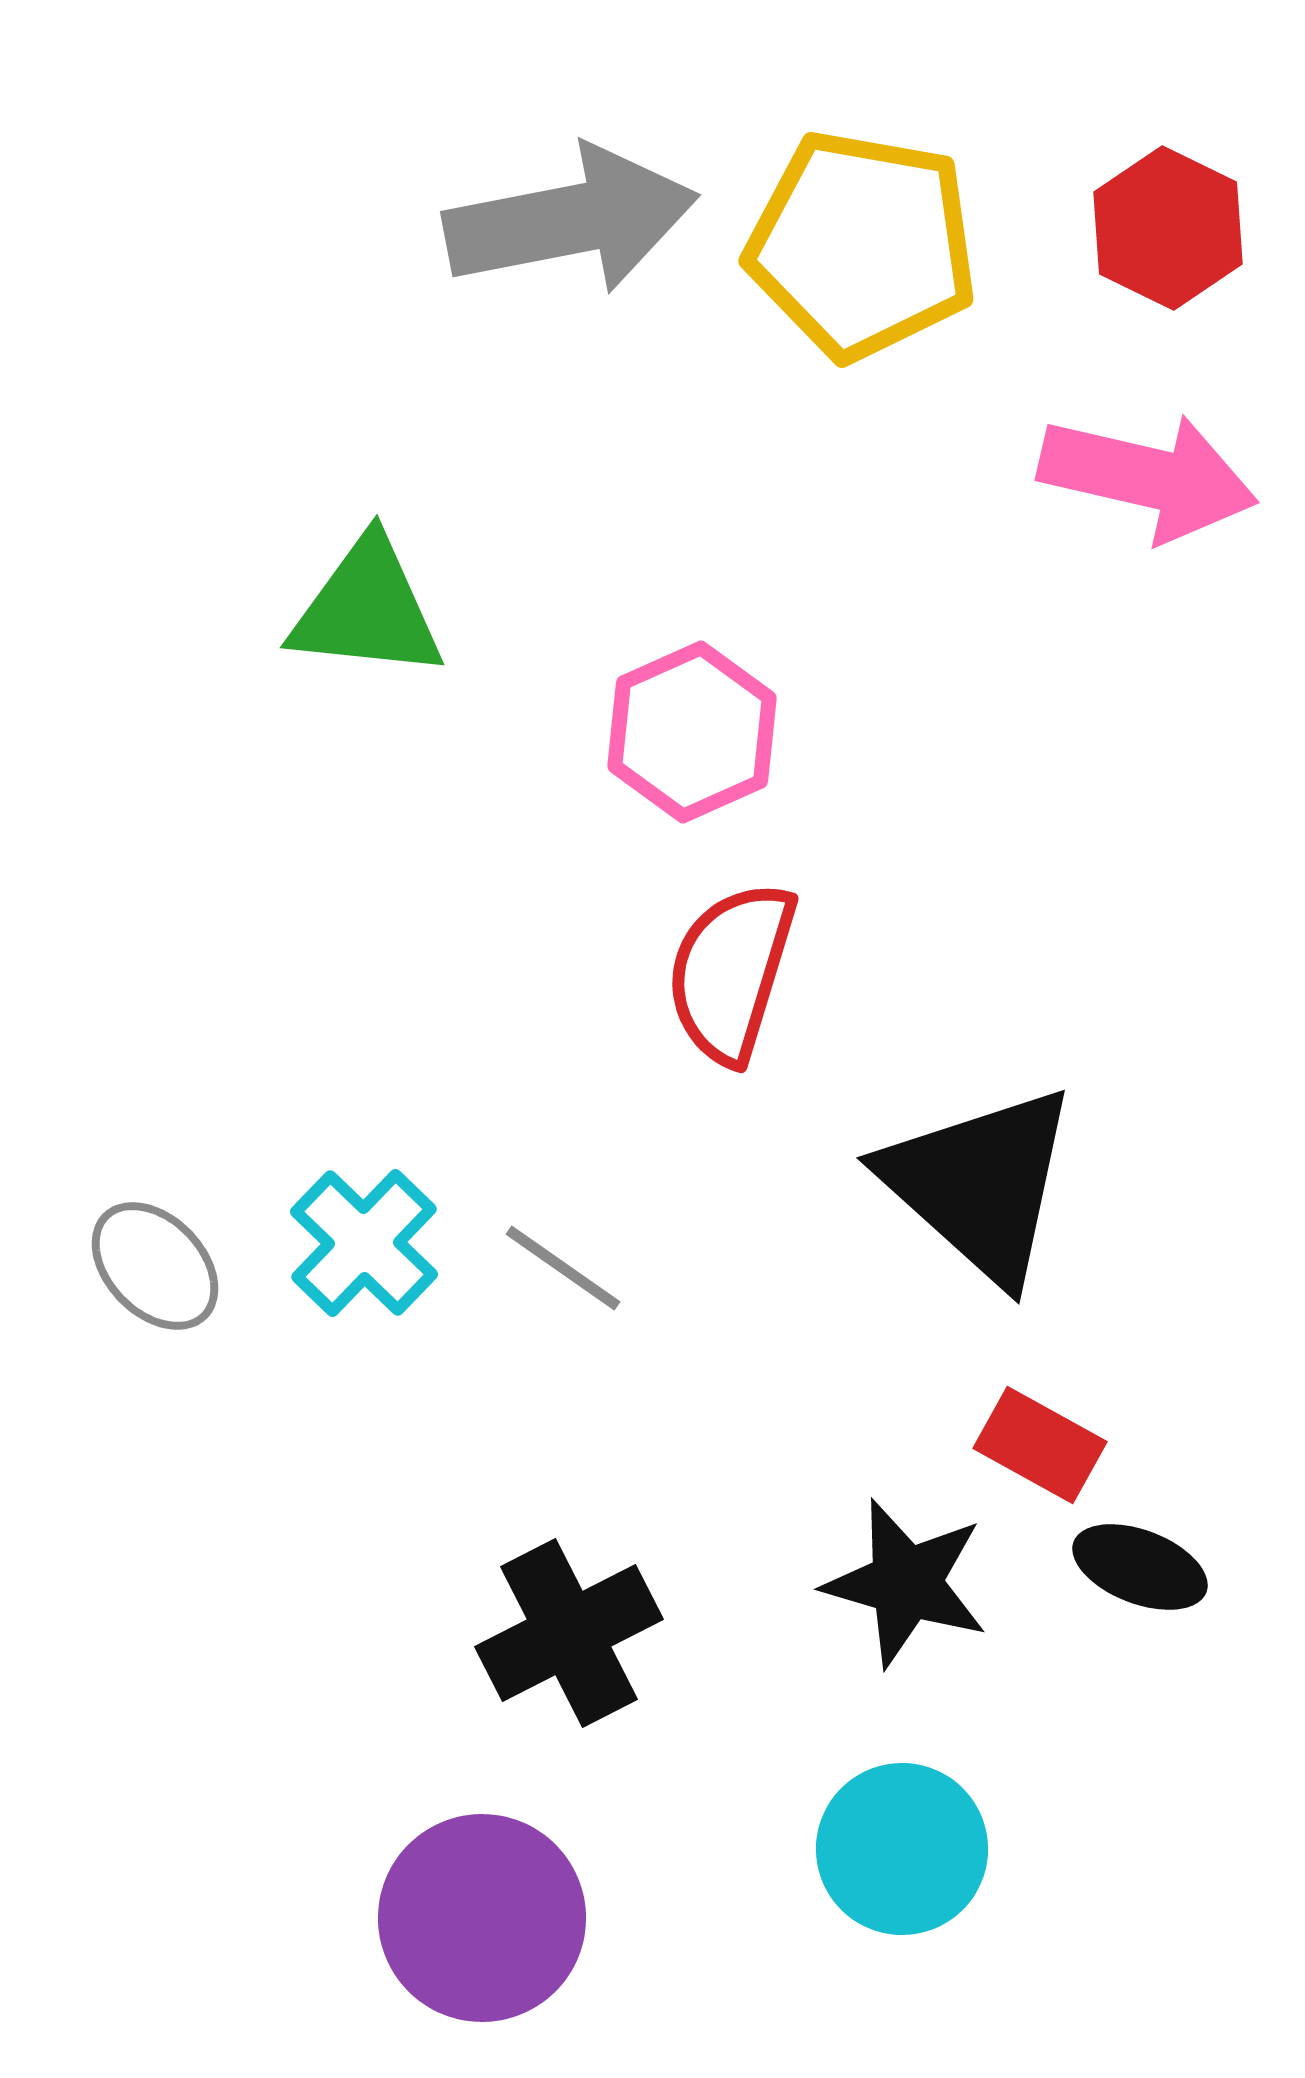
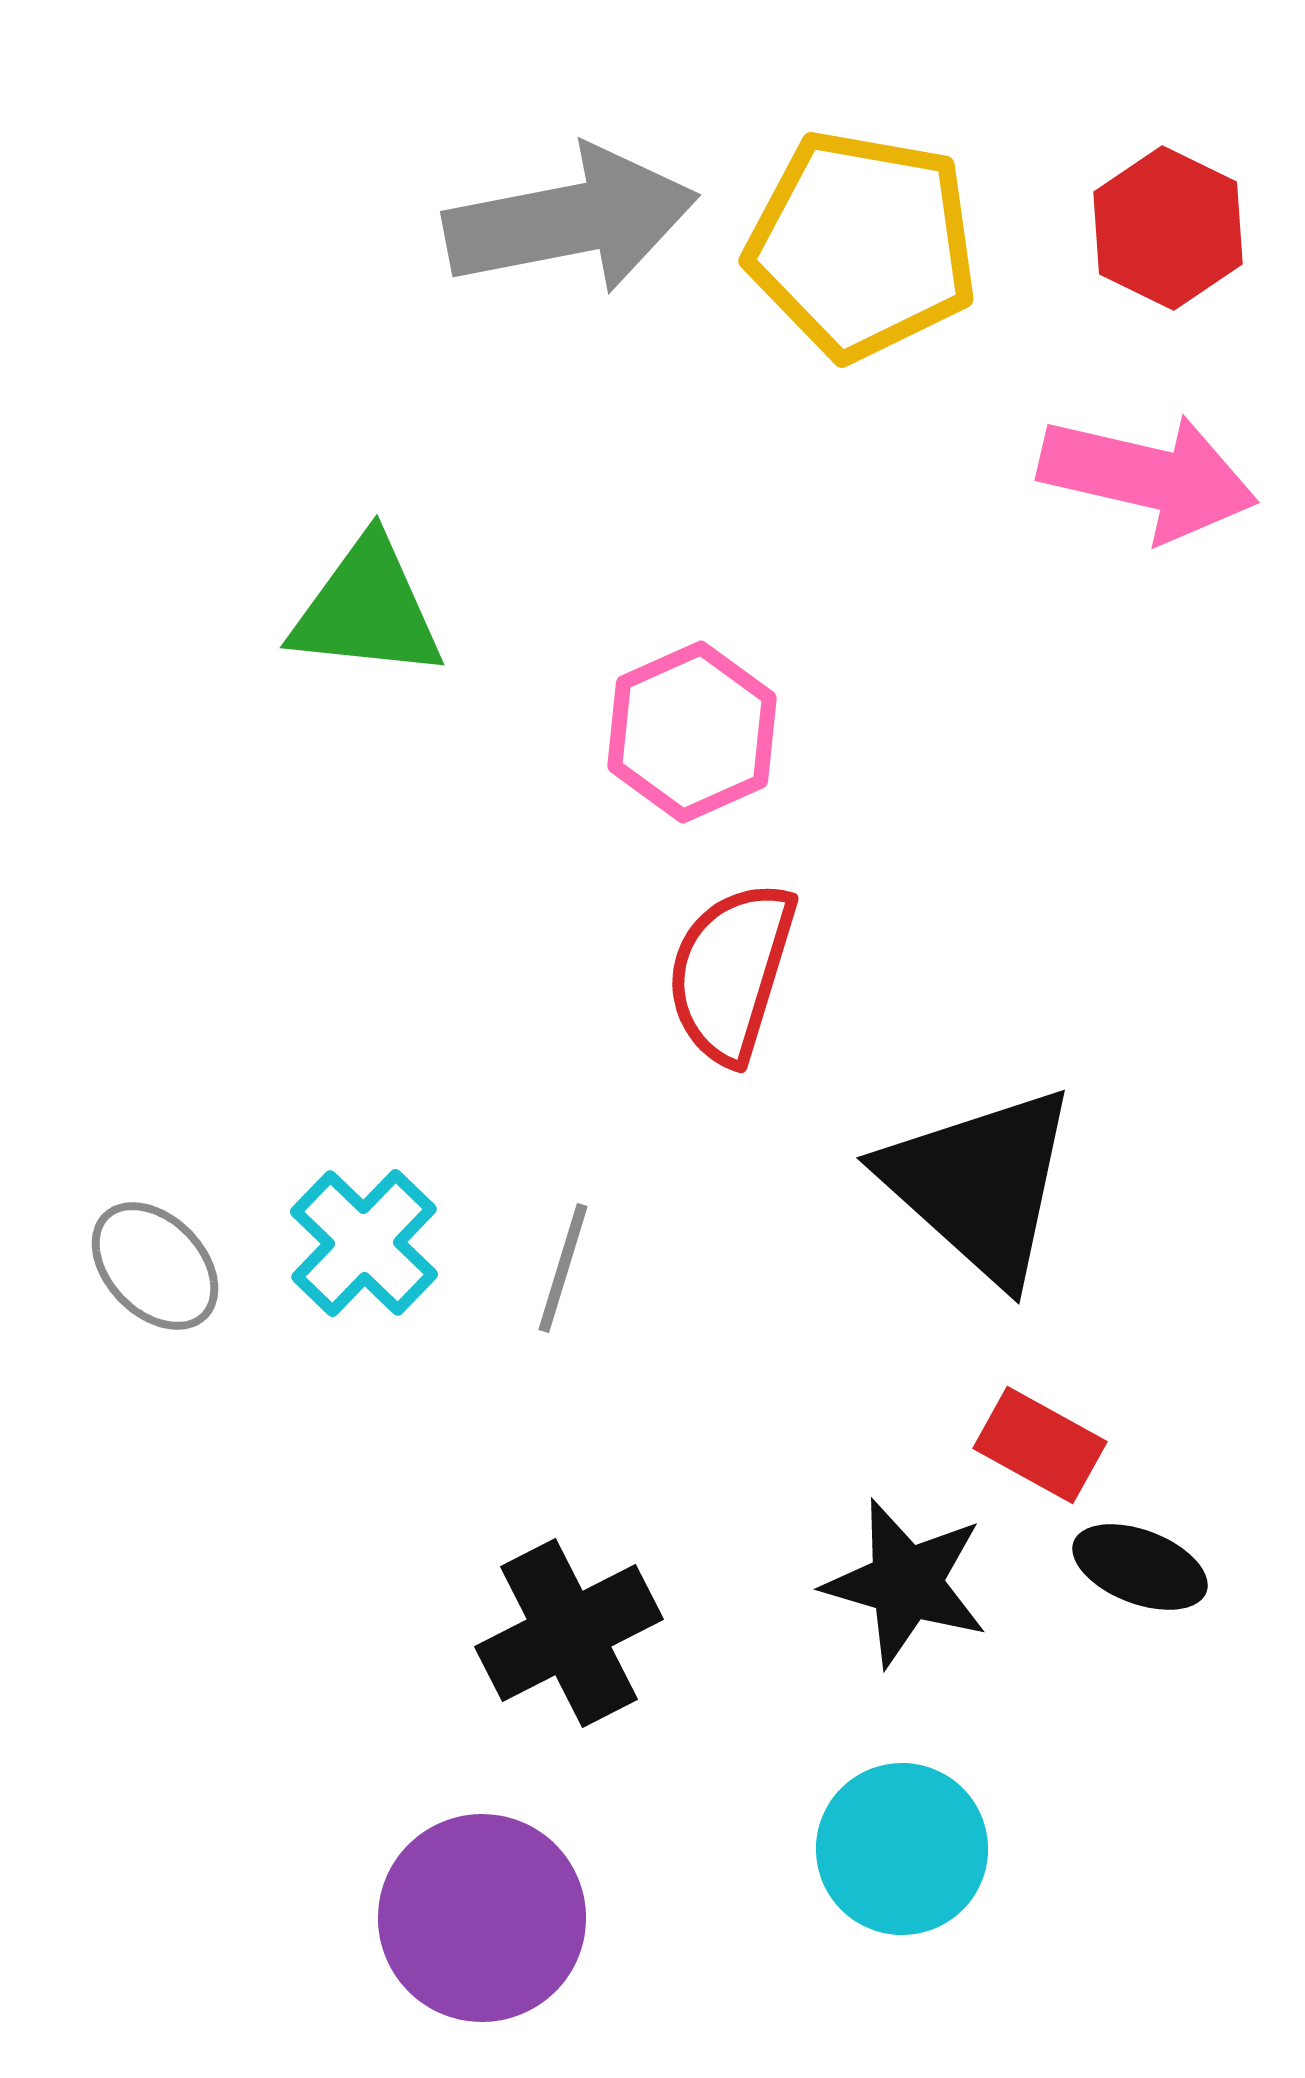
gray line: rotated 72 degrees clockwise
